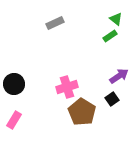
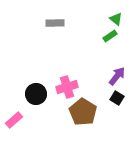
gray rectangle: rotated 24 degrees clockwise
purple arrow: moved 2 px left; rotated 18 degrees counterclockwise
black circle: moved 22 px right, 10 px down
black square: moved 5 px right, 1 px up; rotated 24 degrees counterclockwise
brown pentagon: moved 1 px right
pink rectangle: rotated 18 degrees clockwise
